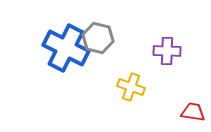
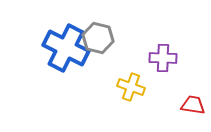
purple cross: moved 4 px left, 7 px down
red trapezoid: moved 7 px up
